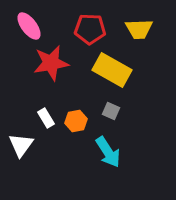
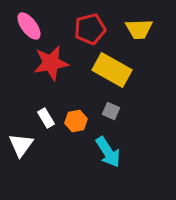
red pentagon: rotated 16 degrees counterclockwise
